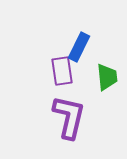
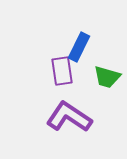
green trapezoid: rotated 112 degrees clockwise
purple L-shape: rotated 69 degrees counterclockwise
